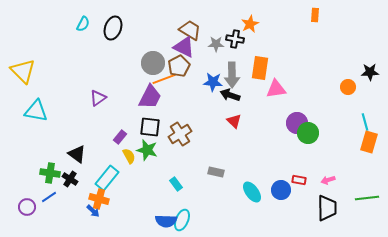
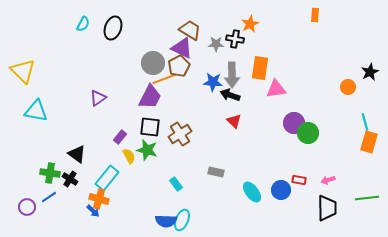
purple triangle at (184, 47): moved 2 px left, 1 px down
black star at (370, 72): rotated 24 degrees counterclockwise
purple circle at (297, 123): moved 3 px left
